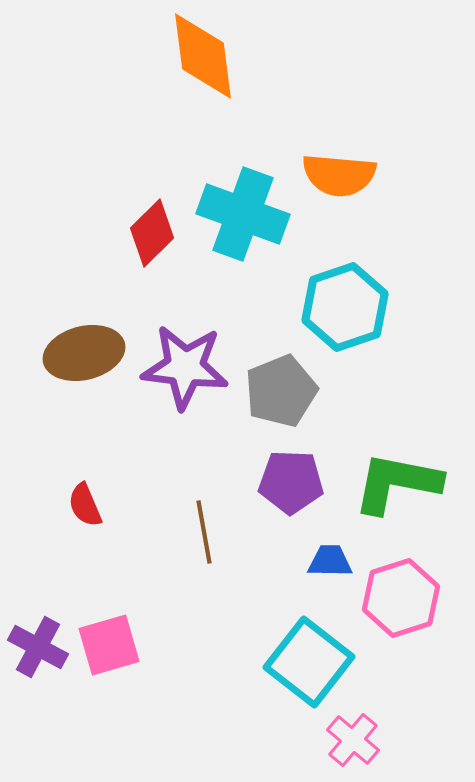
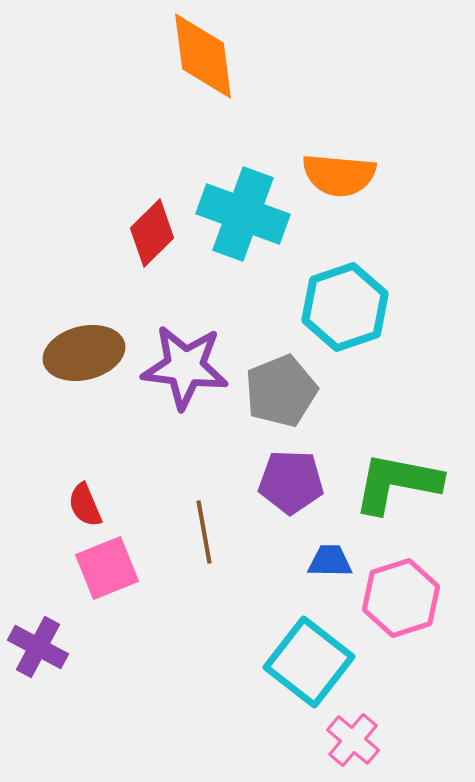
pink square: moved 2 px left, 77 px up; rotated 6 degrees counterclockwise
